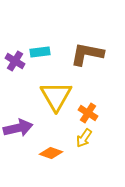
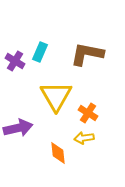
cyan rectangle: rotated 60 degrees counterclockwise
yellow arrow: rotated 48 degrees clockwise
orange diamond: moved 7 px right; rotated 65 degrees clockwise
